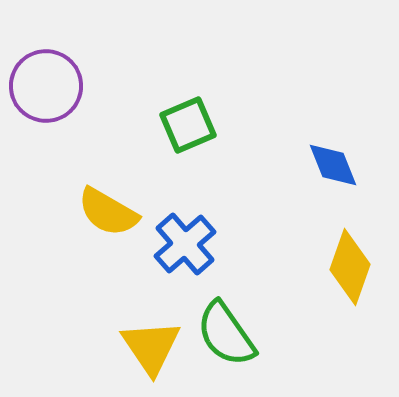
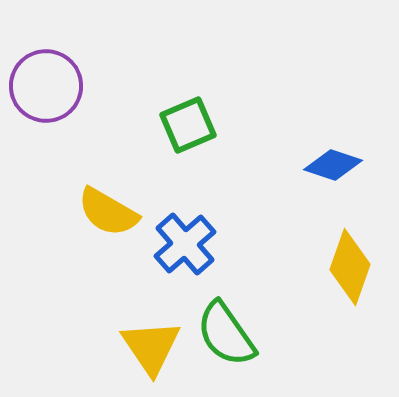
blue diamond: rotated 50 degrees counterclockwise
